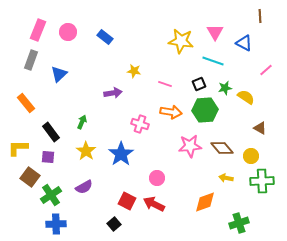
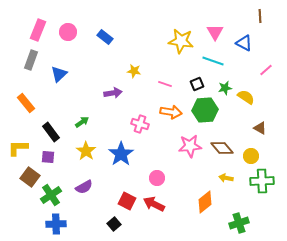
black square at (199, 84): moved 2 px left
green arrow at (82, 122): rotated 32 degrees clockwise
orange diamond at (205, 202): rotated 20 degrees counterclockwise
